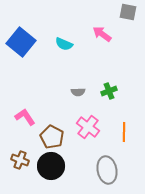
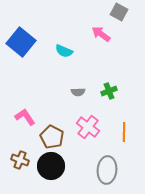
gray square: moved 9 px left; rotated 18 degrees clockwise
pink arrow: moved 1 px left
cyan semicircle: moved 7 px down
gray ellipse: rotated 16 degrees clockwise
